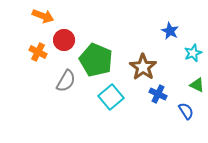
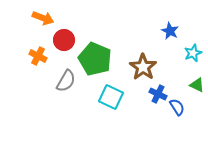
orange arrow: moved 2 px down
orange cross: moved 4 px down
green pentagon: moved 1 px left, 1 px up
cyan square: rotated 25 degrees counterclockwise
blue semicircle: moved 9 px left, 4 px up
